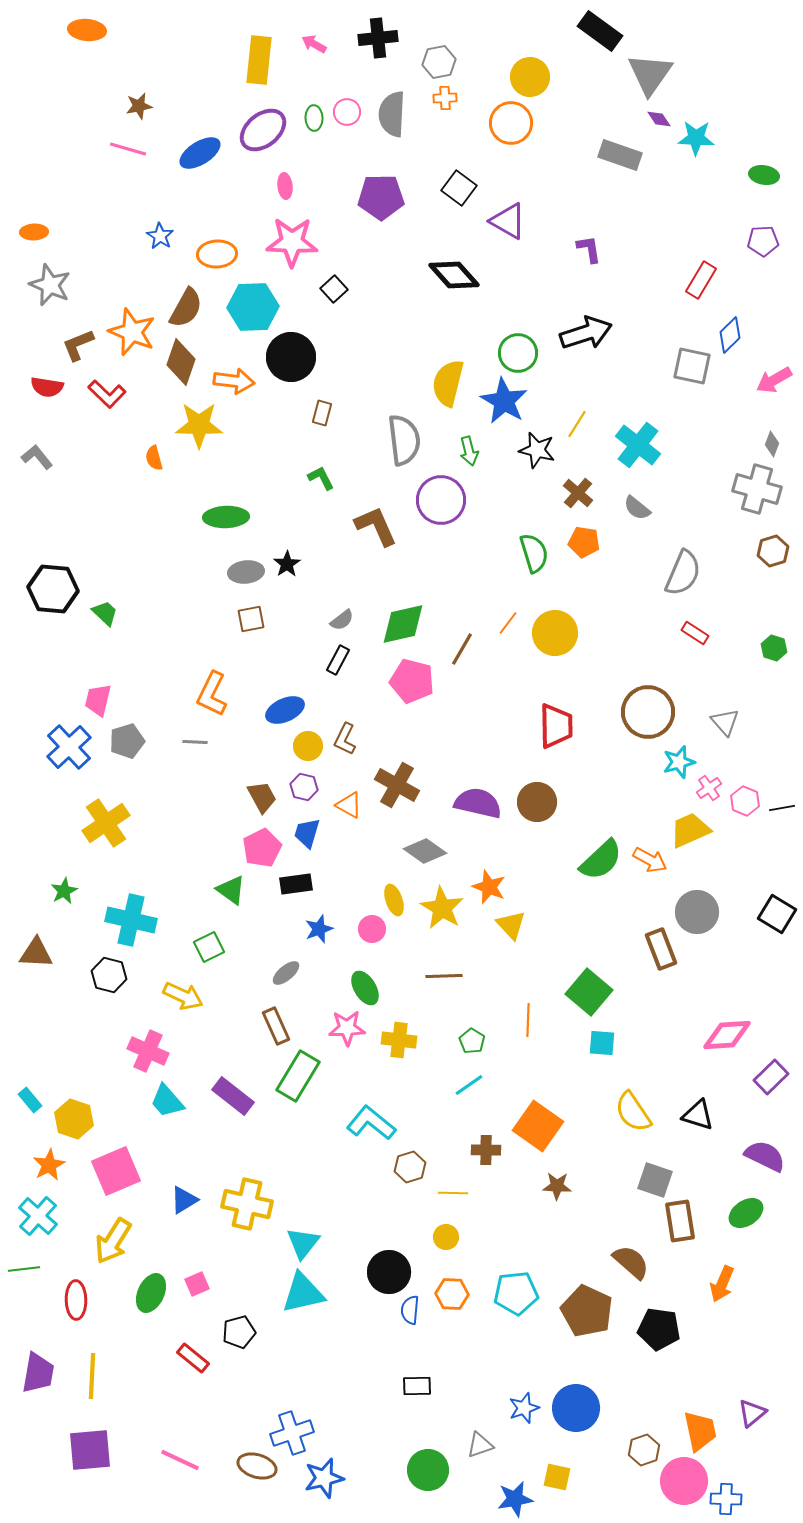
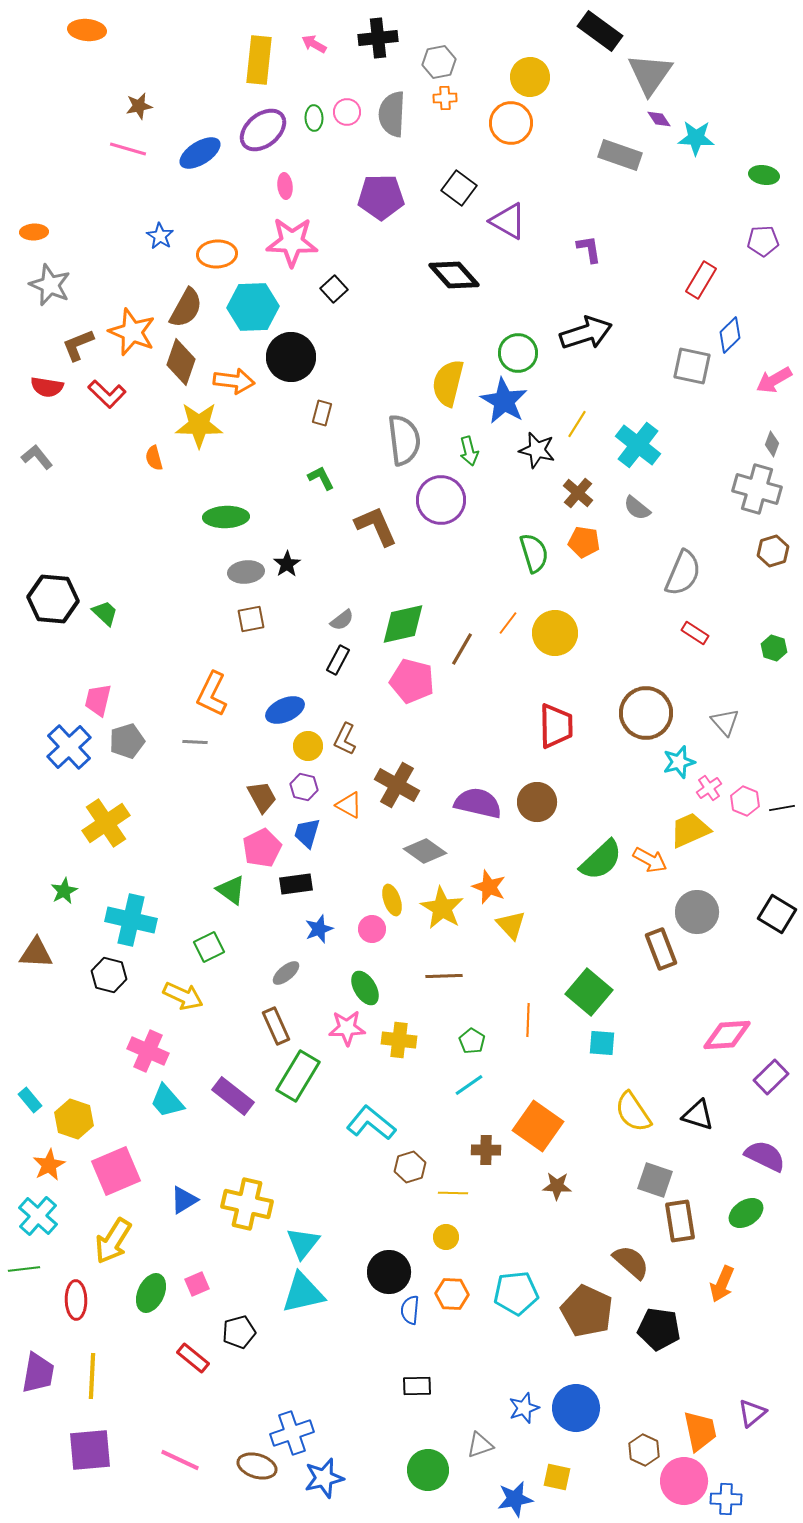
black hexagon at (53, 589): moved 10 px down
brown circle at (648, 712): moved 2 px left, 1 px down
yellow ellipse at (394, 900): moved 2 px left
brown hexagon at (644, 1450): rotated 16 degrees counterclockwise
